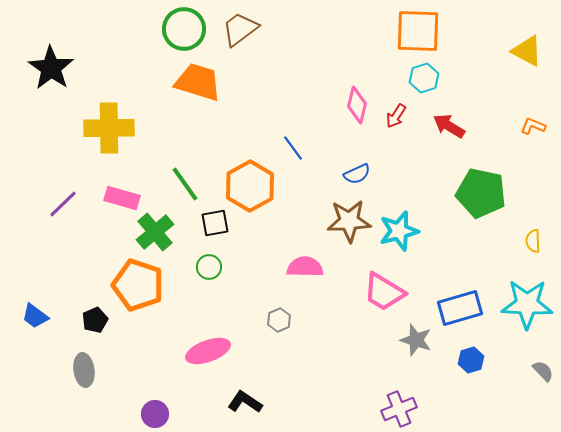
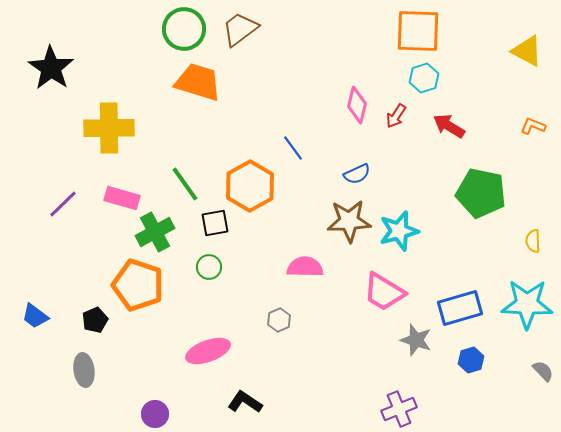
green cross at (155, 232): rotated 12 degrees clockwise
